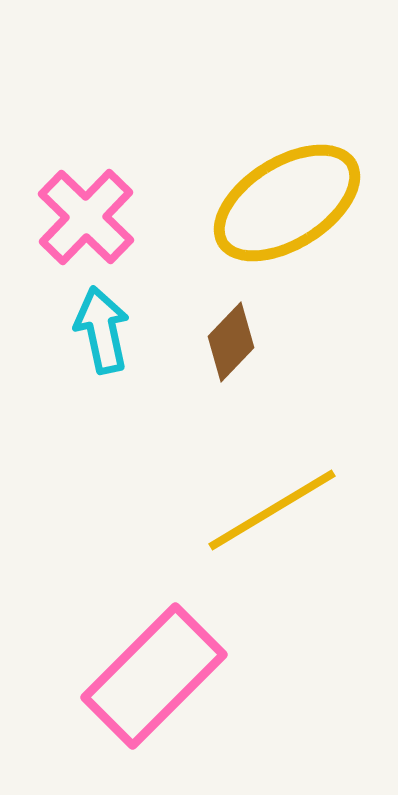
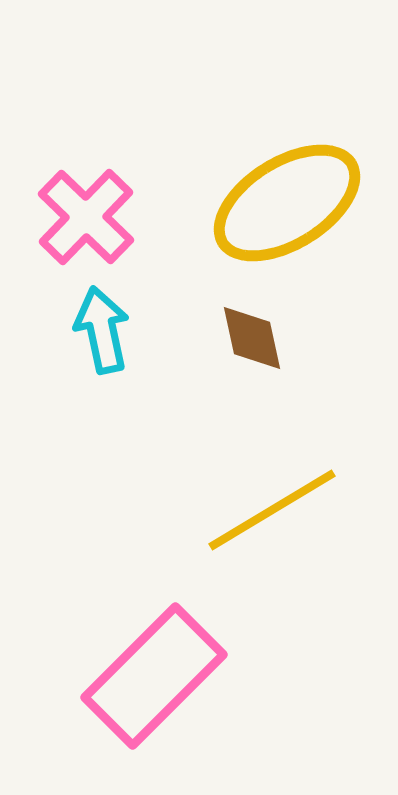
brown diamond: moved 21 px right, 4 px up; rotated 56 degrees counterclockwise
